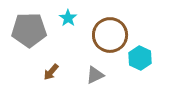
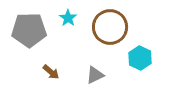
brown circle: moved 8 px up
brown arrow: rotated 90 degrees counterclockwise
